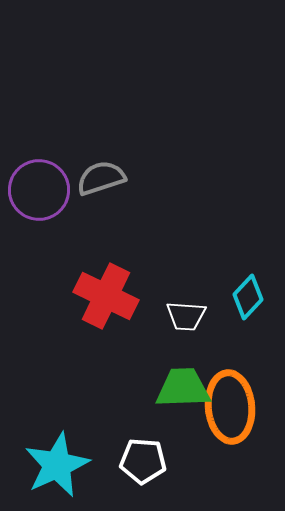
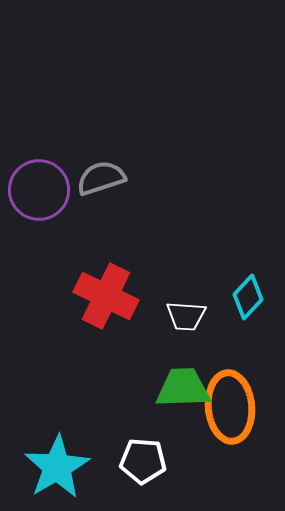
cyan star: moved 2 px down; rotated 6 degrees counterclockwise
